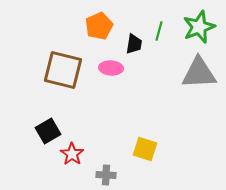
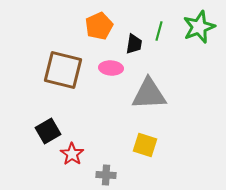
gray triangle: moved 50 px left, 21 px down
yellow square: moved 4 px up
